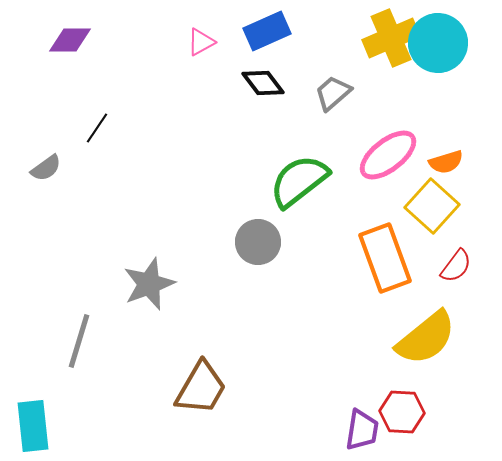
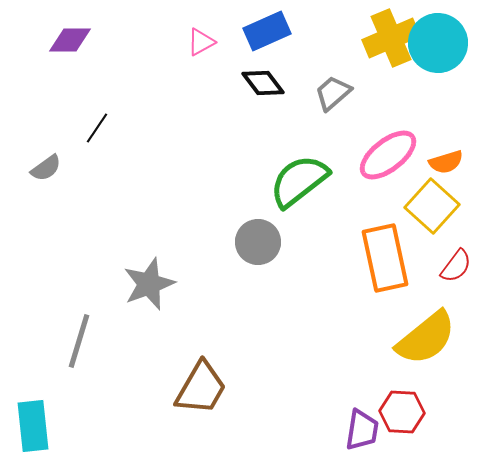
orange rectangle: rotated 8 degrees clockwise
